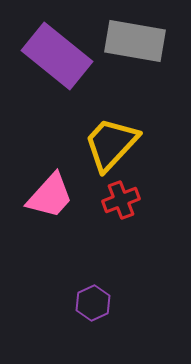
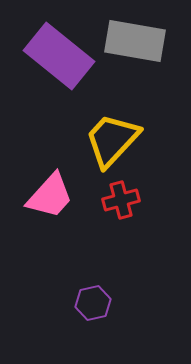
purple rectangle: moved 2 px right
yellow trapezoid: moved 1 px right, 4 px up
red cross: rotated 6 degrees clockwise
purple hexagon: rotated 12 degrees clockwise
